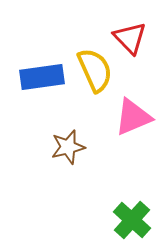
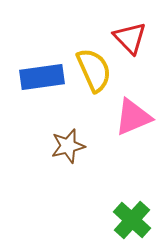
yellow semicircle: moved 1 px left
brown star: moved 1 px up
